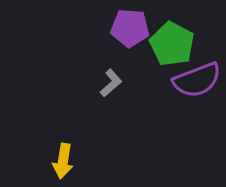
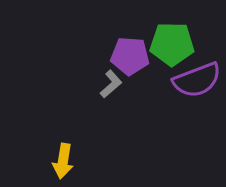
purple pentagon: moved 28 px down
green pentagon: rotated 27 degrees counterclockwise
gray L-shape: moved 1 px down
